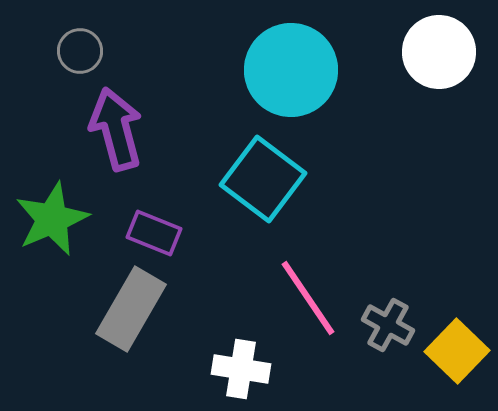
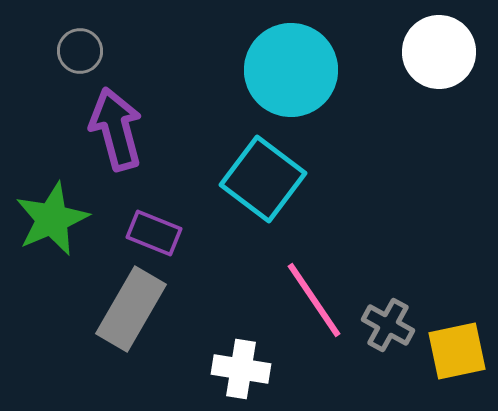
pink line: moved 6 px right, 2 px down
yellow square: rotated 34 degrees clockwise
